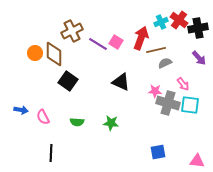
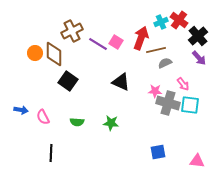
black cross: moved 8 px down; rotated 30 degrees counterclockwise
